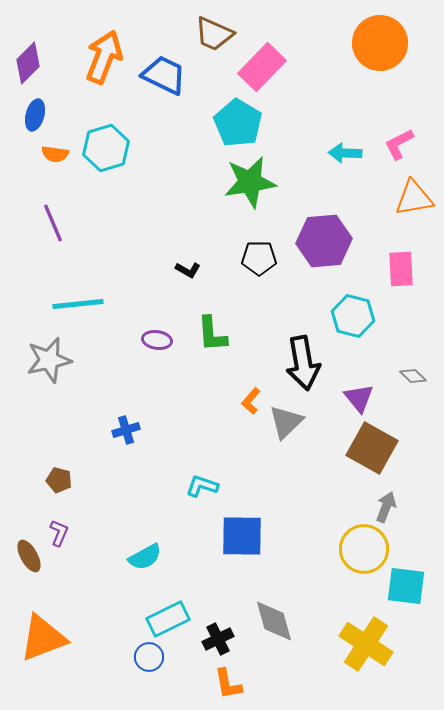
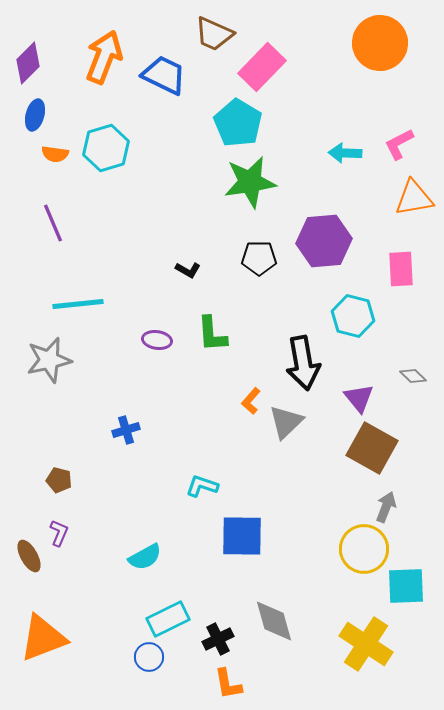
cyan square at (406, 586): rotated 9 degrees counterclockwise
